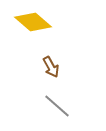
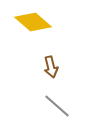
brown arrow: rotated 15 degrees clockwise
